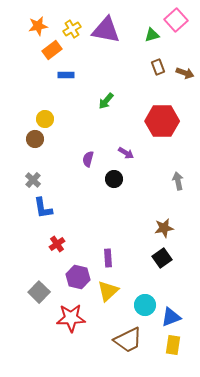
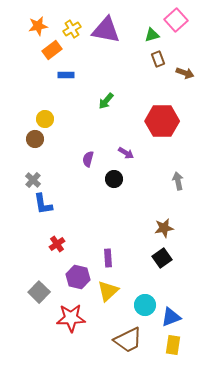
brown rectangle: moved 8 px up
blue L-shape: moved 4 px up
